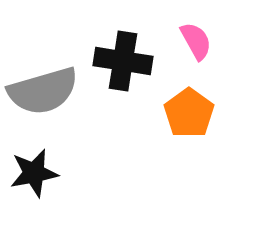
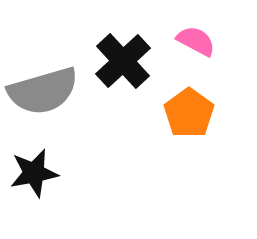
pink semicircle: rotated 33 degrees counterclockwise
black cross: rotated 38 degrees clockwise
